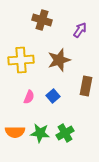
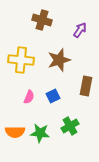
yellow cross: rotated 10 degrees clockwise
blue square: rotated 16 degrees clockwise
green cross: moved 5 px right, 7 px up
